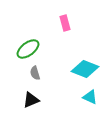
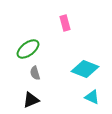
cyan triangle: moved 2 px right
